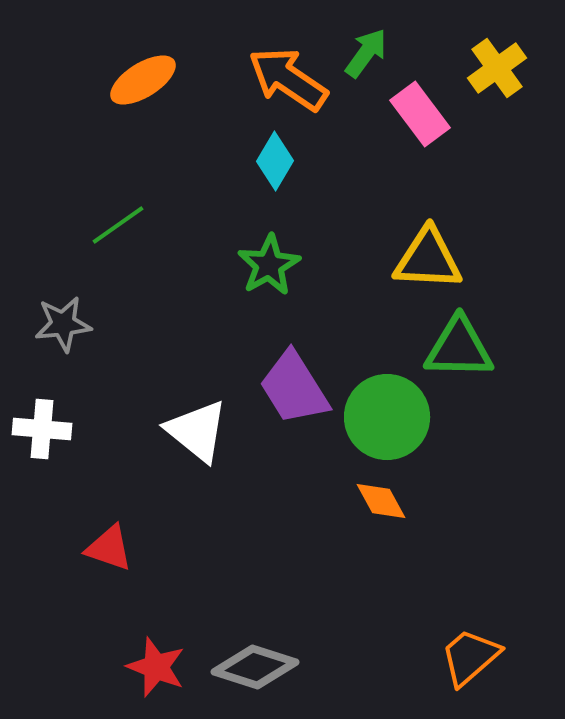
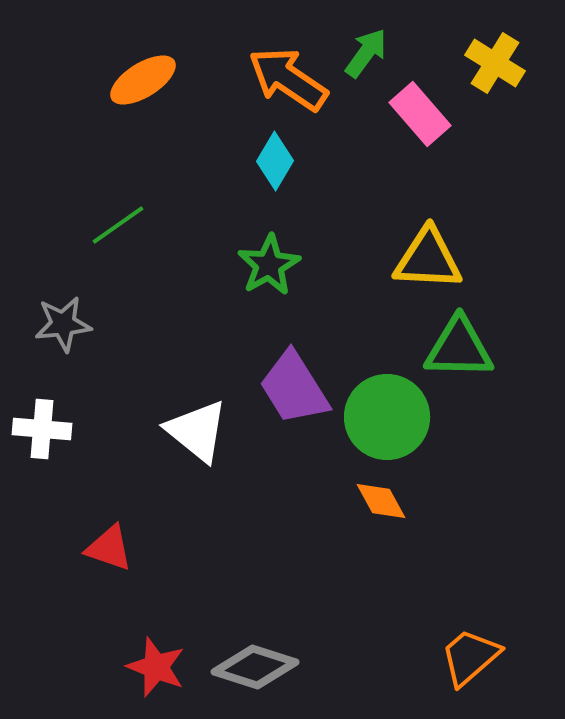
yellow cross: moved 2 px left, 5 px up; rotated 22 degrees counterclockwise
pink rectangle: rotated 4 degrees counterclockwise
